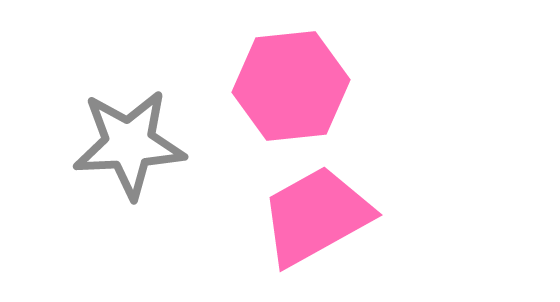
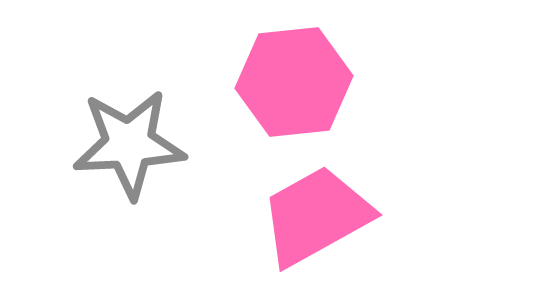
pink hexagon: moved 3 px right, 4 px up
